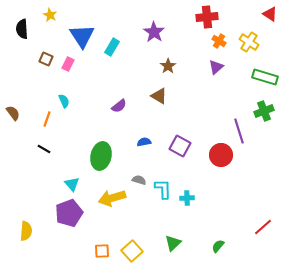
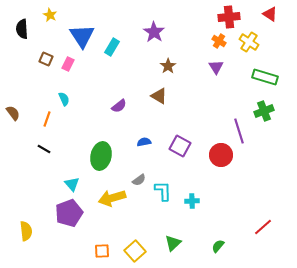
red cross: moved 22 px right
purple triangle: rotated 21 degrees counterclockwise
cyan semicircle: moved 2 px up
gray semicircle: rotated 128 degrees clockwise
cyan L-shape: moved 2 px down
cyan cross: moved 5 px right, 3 px down
yellow semicircle: rotated 12 degrees counterclockwise
yellow square: moved 3 px right
